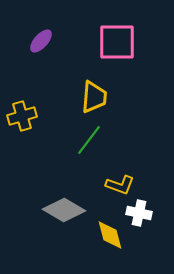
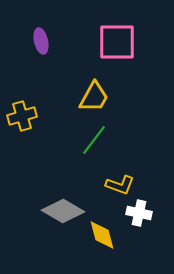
purple ellipse: rotated 55 degrees counterclockwise
yellow trapezoid: rotated 24 degrees clockwise
green line: moved 5 px right
gray diamond: moved 1 px left, 1 px down
yellow diamond: moved 8 px left
